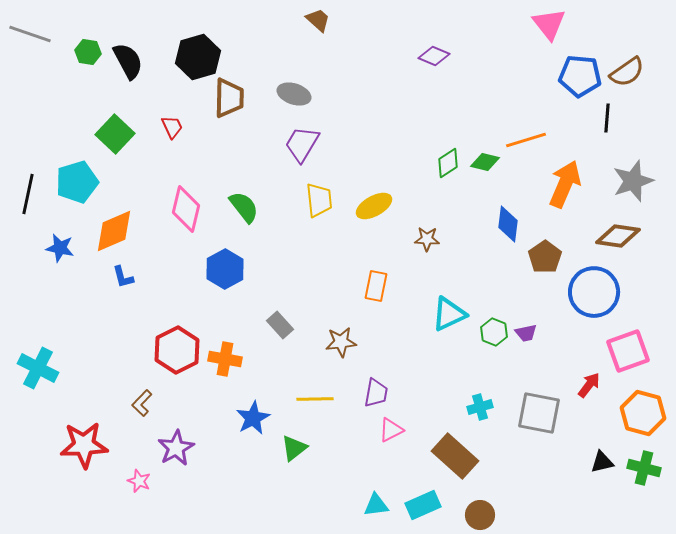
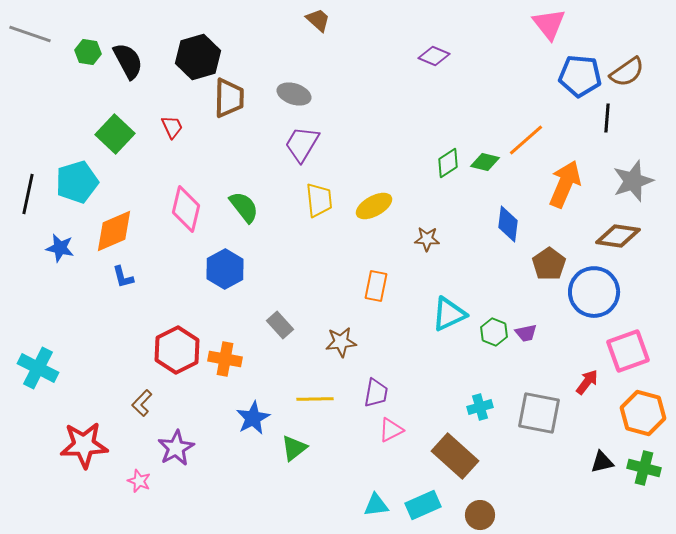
orange line at (526, 140): rotated 24 degrees counterclockwise
brown pentagon at (545, 257): moved 4 px right, 7 px down
red arrow at (589, 385): moved 2 px left, 3 px up
